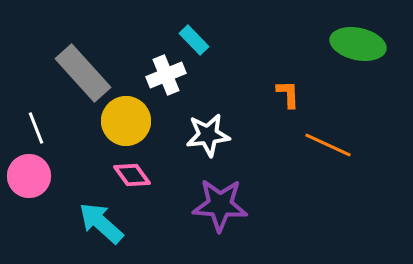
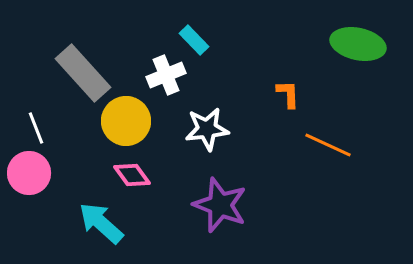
white star: moved 1 px left, 6 px up
pink circle: moved 3 px up
purple star: rotated 18 degrees clockwise
